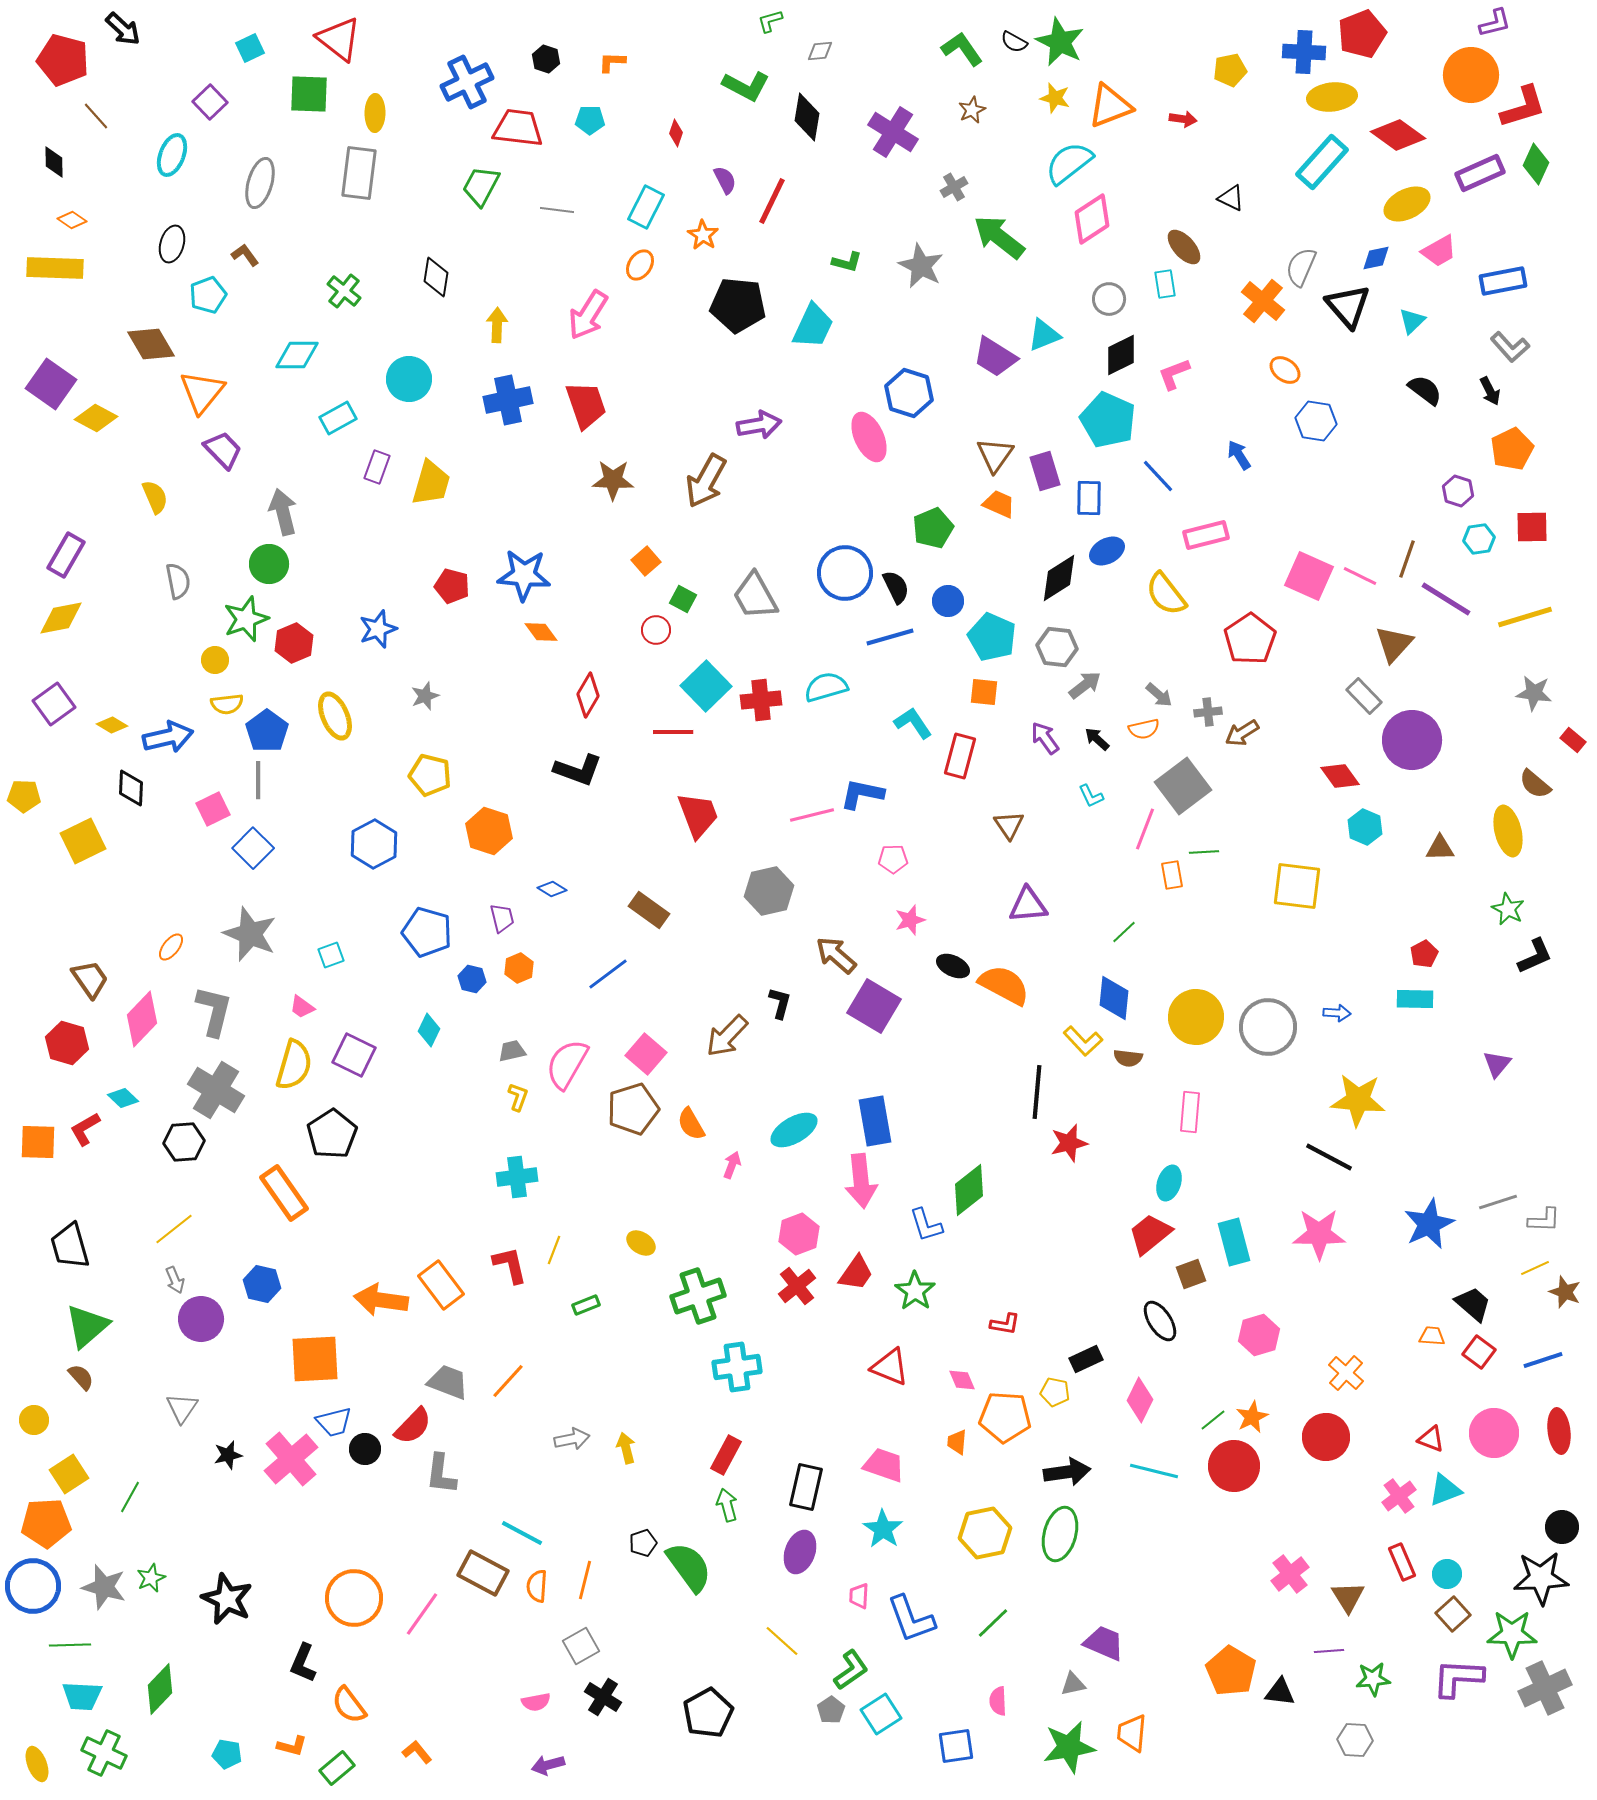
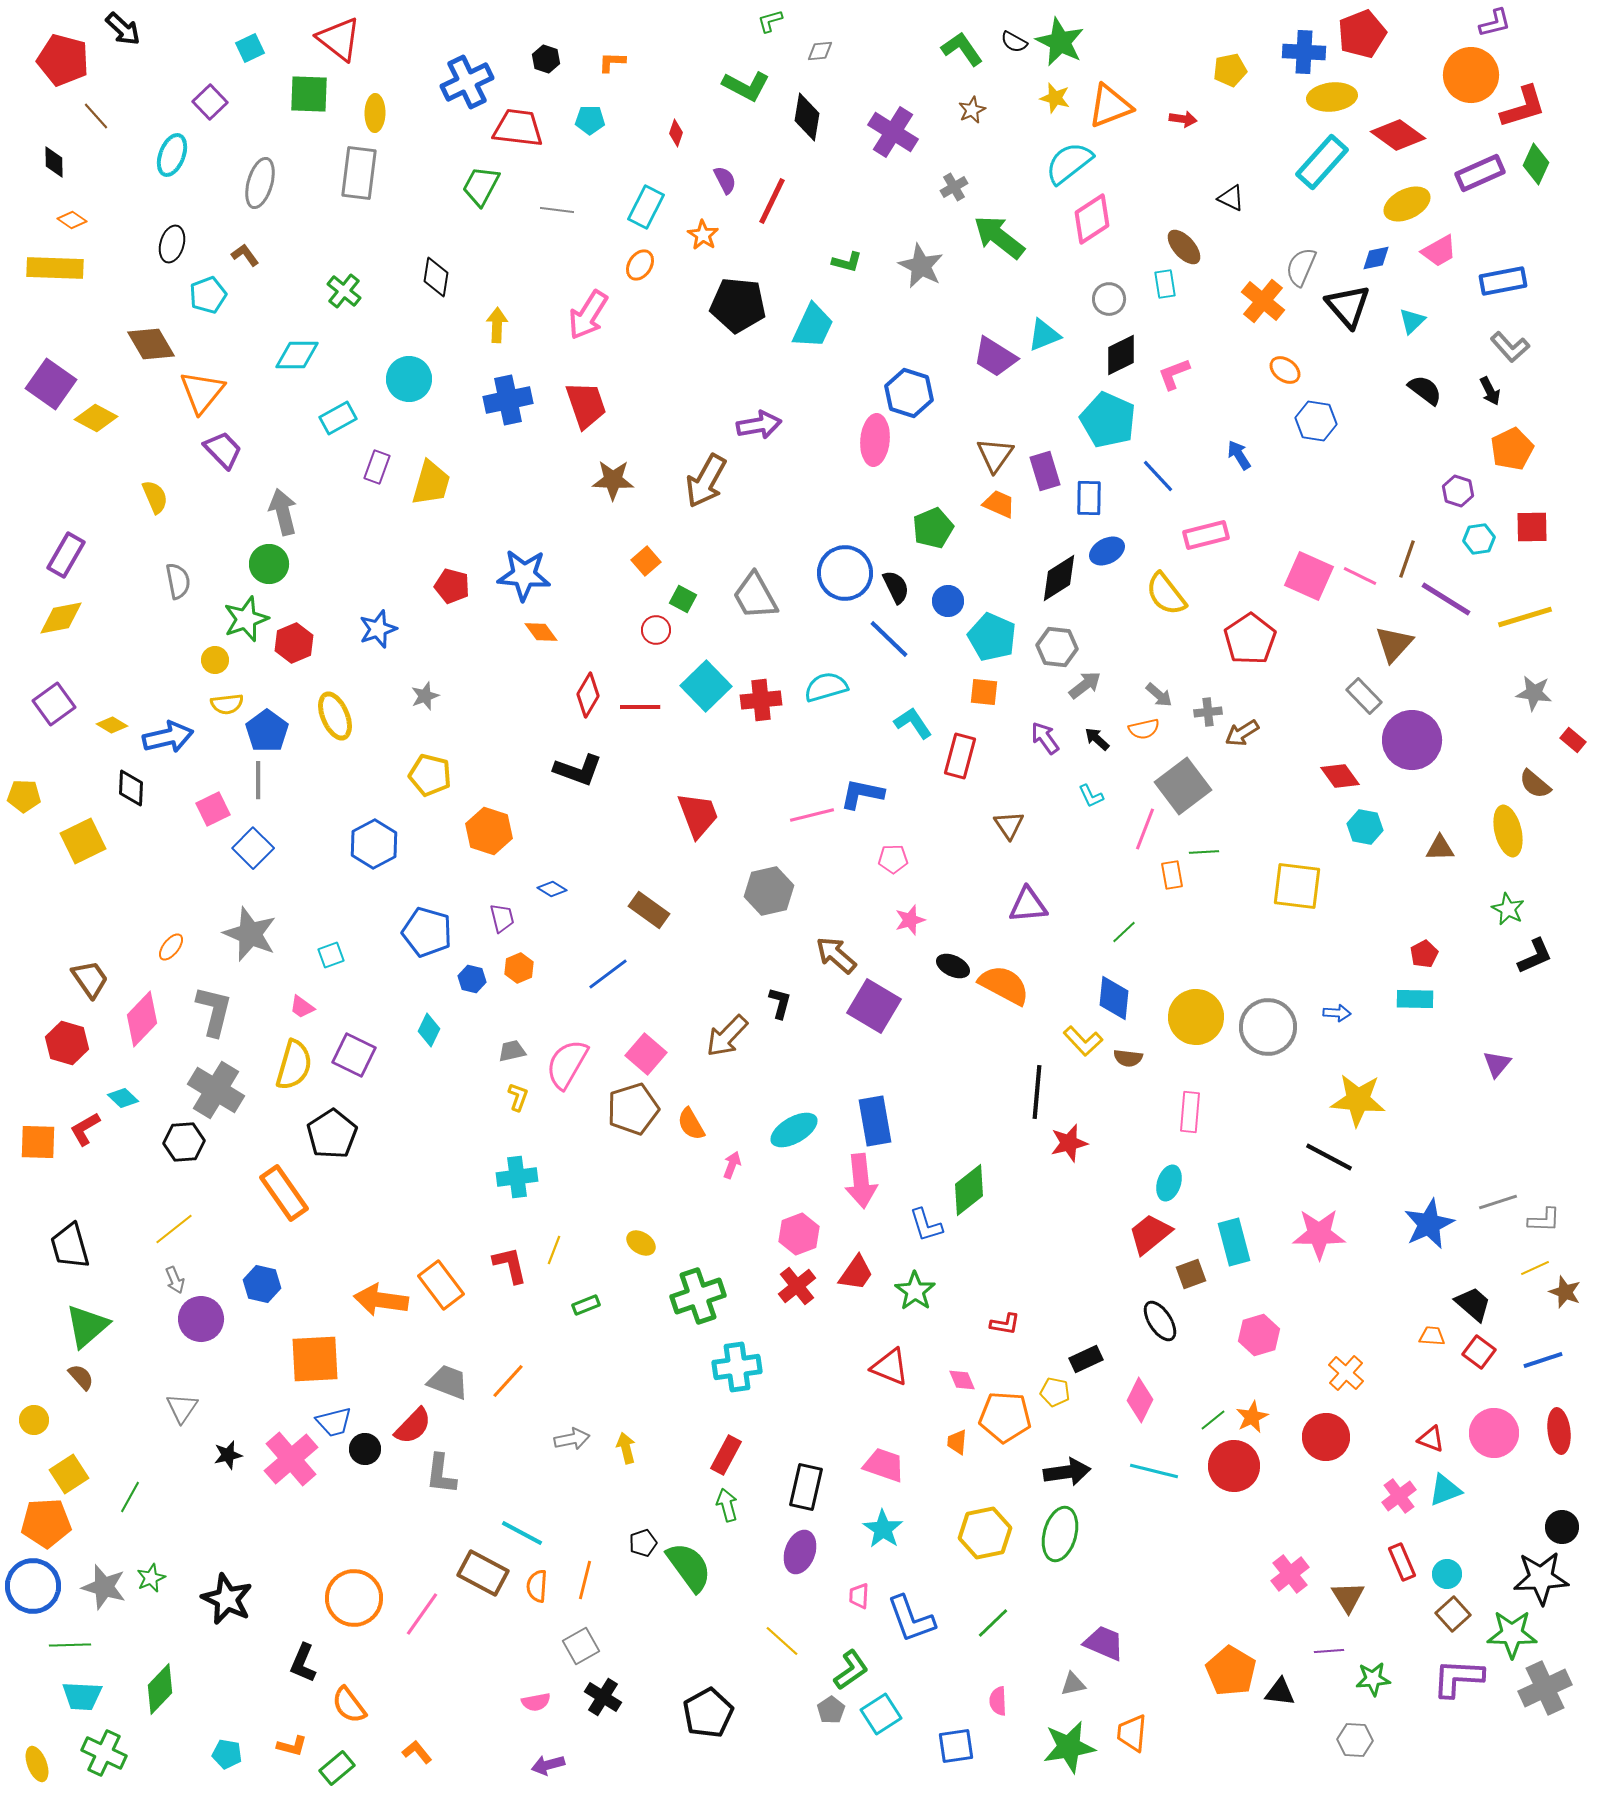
pink ellipse at (869, 437): moved 6 px right, 3 px down; rotated 30 degrees clockwise
blue line at (890, 637): moved 1 px left, 2 px down; rotated 60 degrees clockwise
red line at (673, 732): moved 33 px left, 25 px up
cyan hexagon at (1365, 827): rotated 12 degrees counterclockwise
